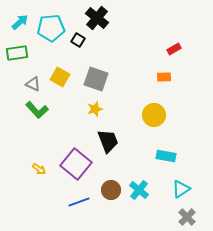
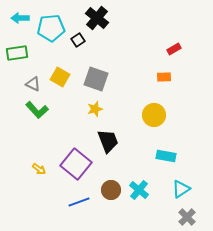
cyan arrow: moved 4 px up; rotated 138 degrees counterclockwise
black square: rotated 24 degrees clockwise
